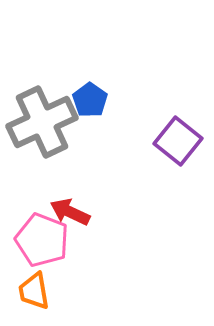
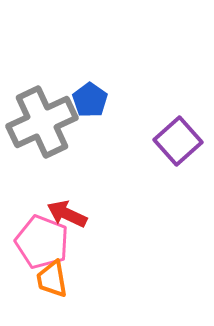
purple square: rotated 9 degrees clockwise
red arrow: moved 3 px left, 2 px down
pink pentagon: moved 2 px down
orange trapezoid: moved 18 px right, 12 px up
